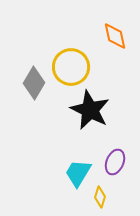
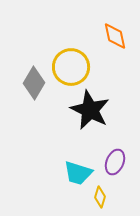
cyan trapezoid: rotated 104 degrees counterclockwise
